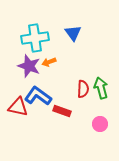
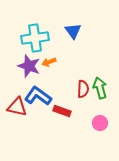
blue triangle: moved 2 px up
green arrow: moved 1 px left
red triangle: moved 1 px left
pink circle: moved 1 px up
